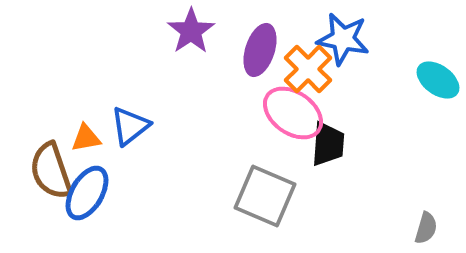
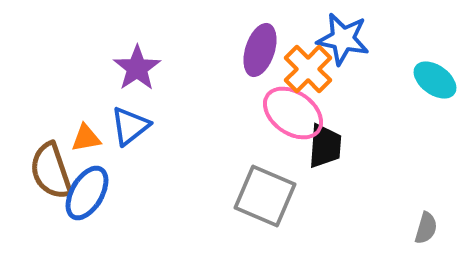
purple star: moved 54 px left, 37 px down
cyan ellipse: moved 3 px left
black trapezoid: moved 3 px left, 2 px down
